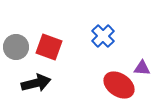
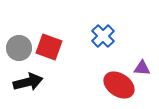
gray circle: moved 3 px right, 1 px down
black arrow: moved 8 px left, 1 px up
